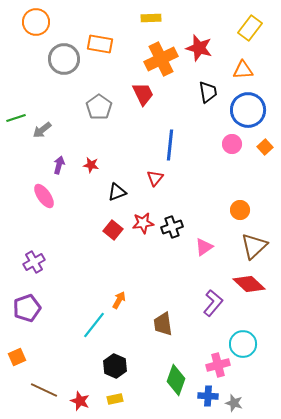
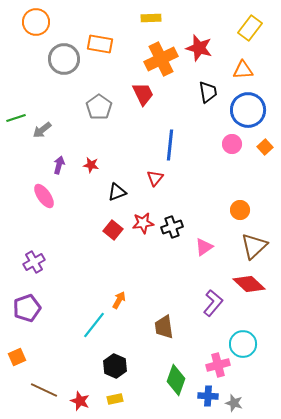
brown trapezoid at (163, 324): moved 1 px right, 3 px down
